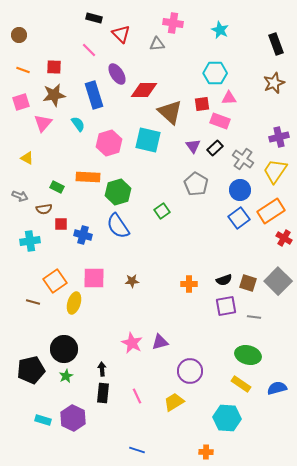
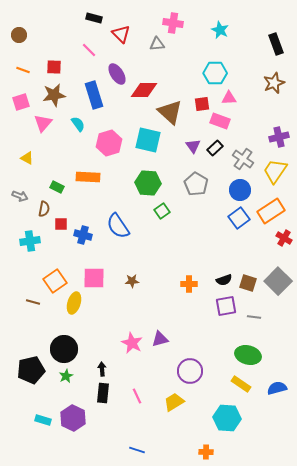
green hexagon at (118, 192): moved 30 px right, 9 px up; rotated 20 degrees clockwise
brown semicircle at (44, 209): rotated 70 degrees counterclockwise
purple triangle at (160, 342): moved 3 px up
